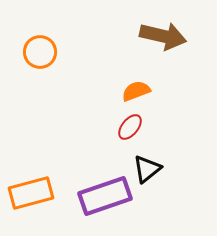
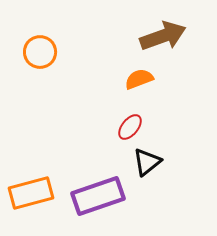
brown arrow: rotated 33 degrees counterclockwise
orange semicircle: moved 3 px right, 12 px up
black triangle: moved 7 px up
purple rectangle: moved 7 px left
